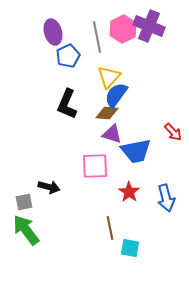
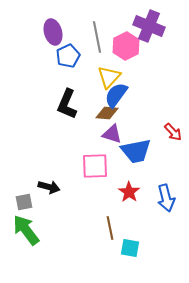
pink hexagon: moved 3 px right, 17 px down
